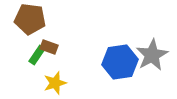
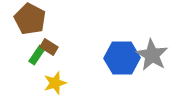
brown pentagon: rotated 20 degrees clockwise
brown rectangle: rotated 12 degrees clockwise
gray star: rotated 12 degrees counterclockwise
blue hexagon: moved 2 px right, 4 px up; rotated 8 degrees clockwise
